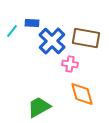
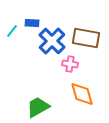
green trapezoid: moved 1 px left
